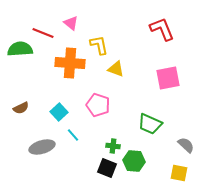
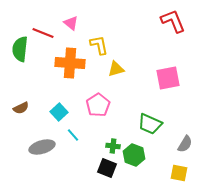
red L-shape: moved 11 px right, 8 px up
green semicircle: rotated 80 degrees counterclockwise
yellow triangle: rotated 36 degrees counterclockwise
pink pentagon: rotated 20 degrees clockwise
gray semicircle: moved 1 px left, 1 px up; rotated 78 degrees clockwise
green hexagon: moved 6 px up; rotated 15 degrees clockwise
